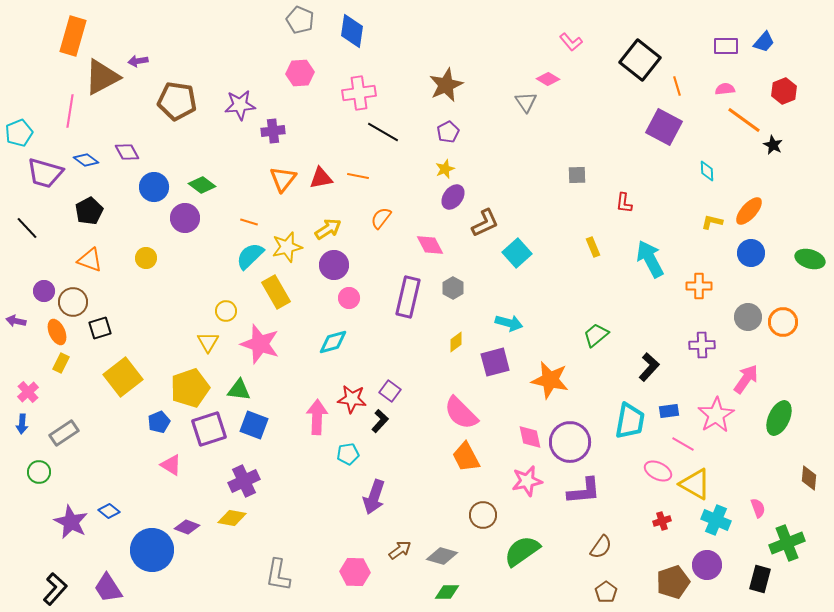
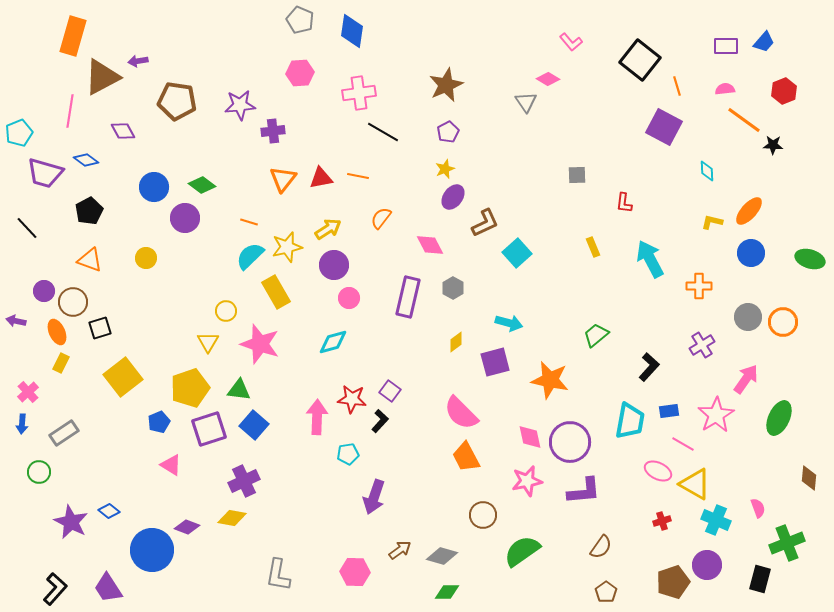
black star at (773, 145): rotated 24 degrees counterclockwise
purple diamond at (127, 152): moved 4 px left, 21 px up
purple cross at (702, 345): rotated 30 degrees counterclockwise
blue square at (254, 425): rotated 20 degrees clockwise
